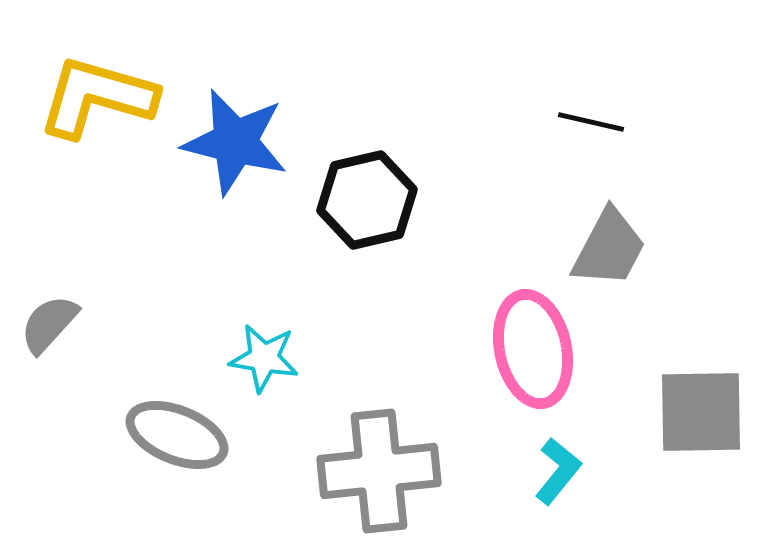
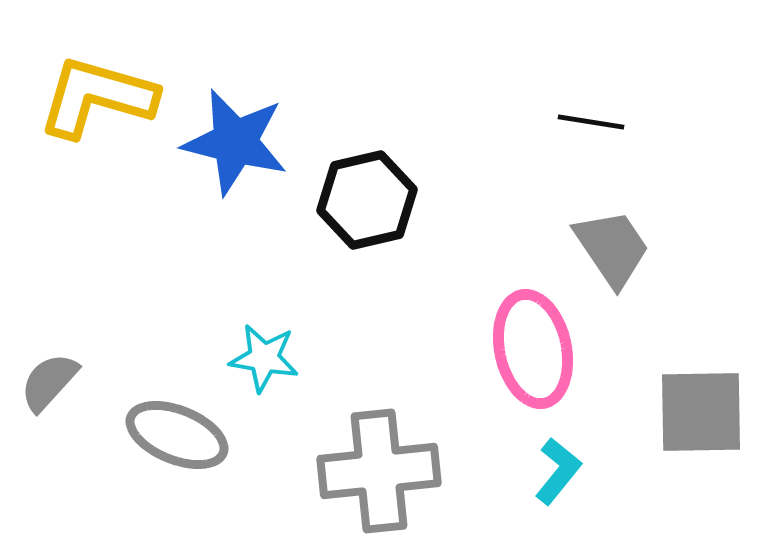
black line: rotated 4 degrees counterclockwise
gray trapezoid: moved 3 px right; rotated 62 degrees counterclockwise
gray semicircle: moved 58 px down
